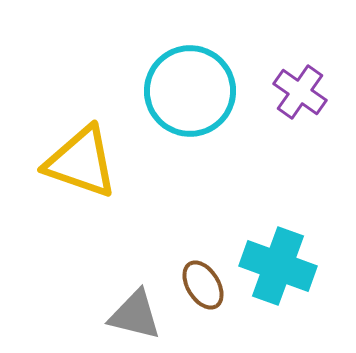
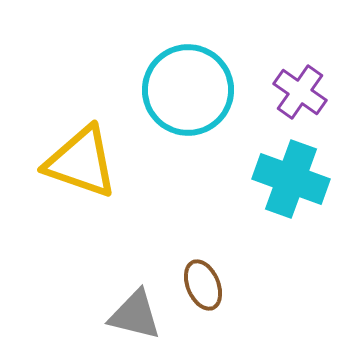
cyan circle: moved 2 px left, 1 px up
cyan cross: moved 13 px right, 87 px up
brown ellipse: rotated 9 degrees clockwise
